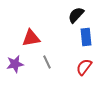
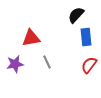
red semicircle: moved 5 px right, 2 px up
